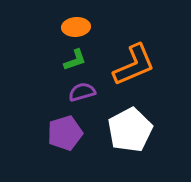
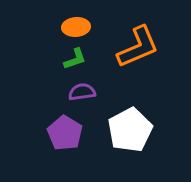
green L-shape: moved 1 px up
orange L-shape: moved 4 px right, 18 px up
purple semicircle: rotated 8 degrees clockwise
purple pentagon: rotated 24 degrees counterclockwise
